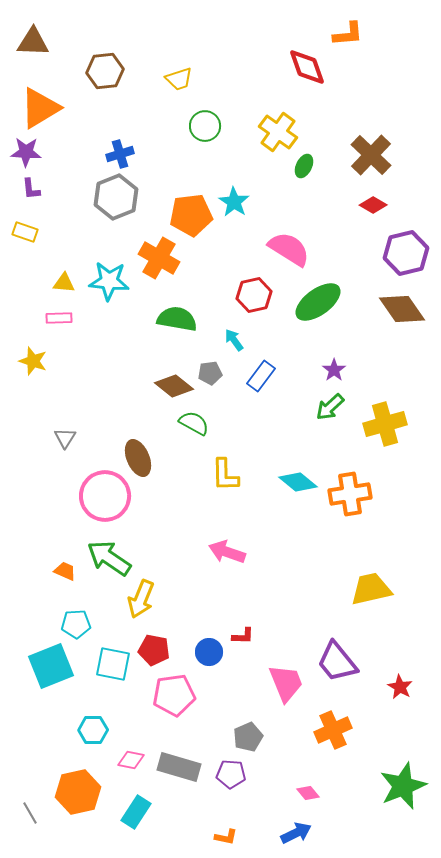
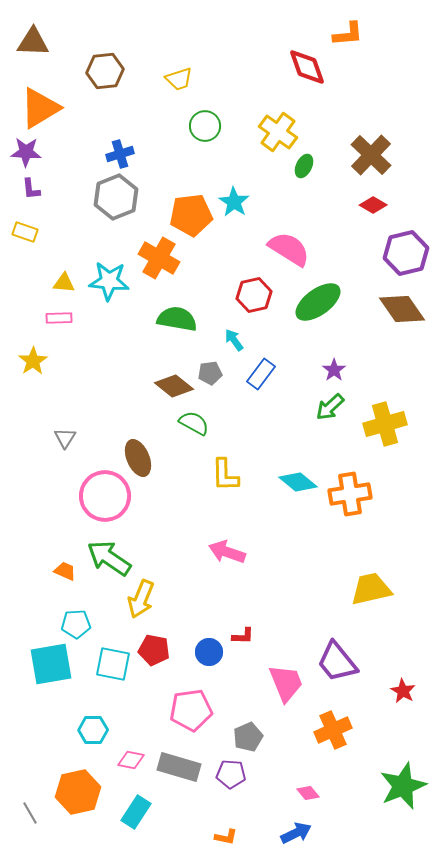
yellow star at (33, 361): rotated 20 degrees clockwise
blue rectangle at (261, 376): moved 2 px up
cyan square at (51, 666): moved 2 px up; rotated 12 degrees clockwise
red star at (400, 687): moved 3 px right, 4 px down
pink pentagon at (174, 695): moved 17 px right, 15 px down
